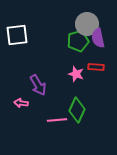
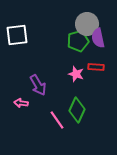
pink line: rotated 60 degrees clockwise
